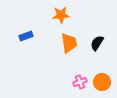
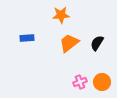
blue rectangle: moved 1 px right, 2 px down; rotated 16 degrees clockwise
orange trapezoid: rotated 120 degrees counterclockwise
